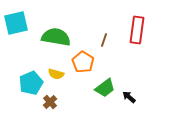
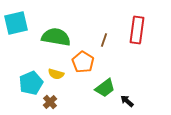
black arrow: moved 2 px left, 4 px down
